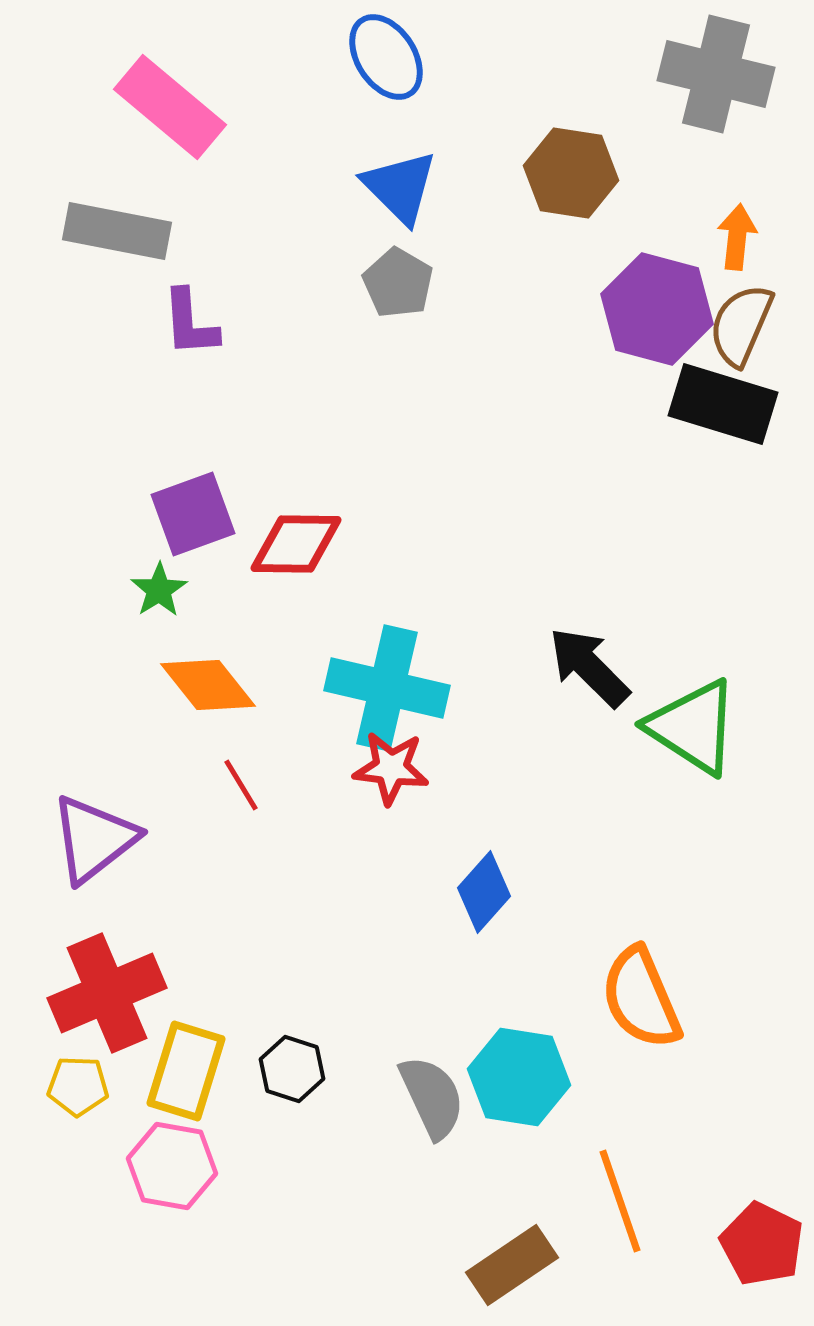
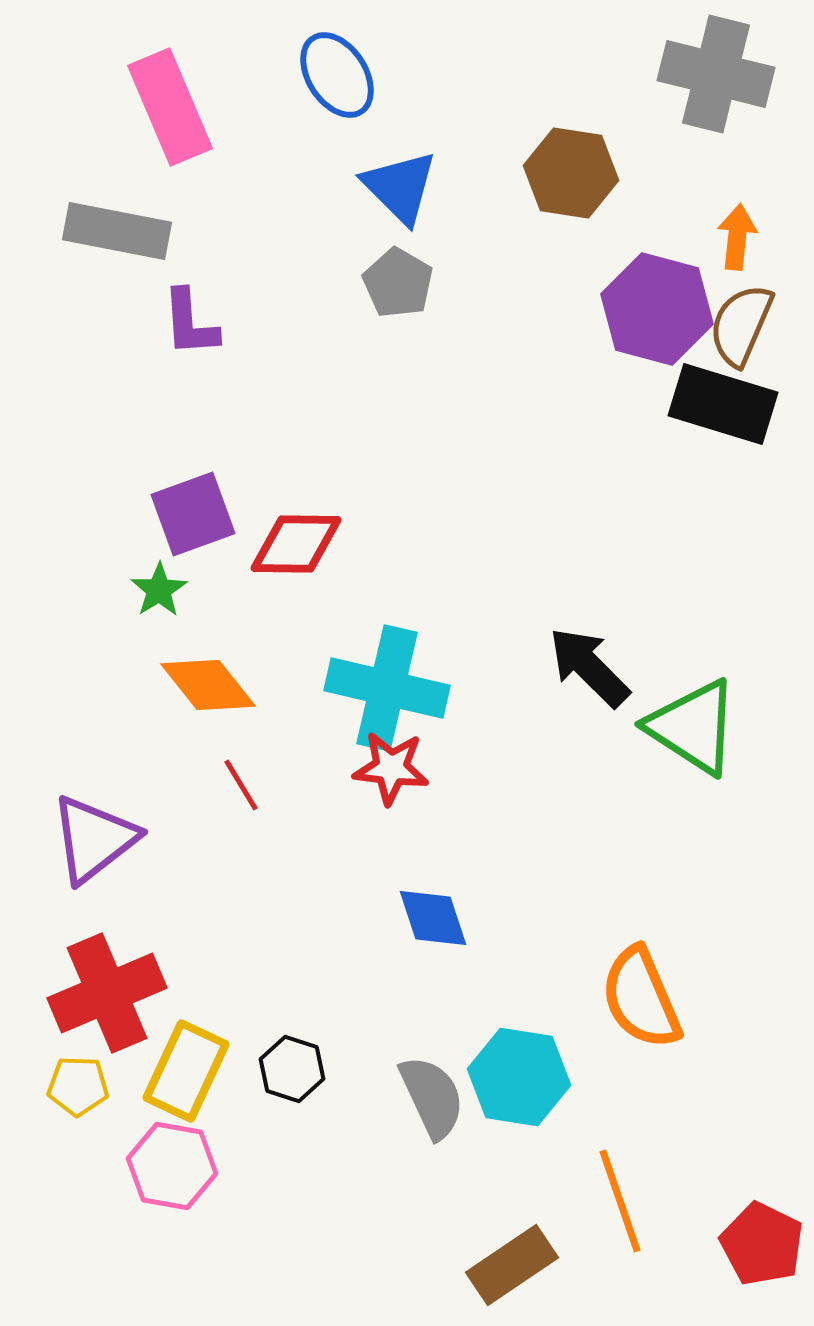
blue ellipse: moved 49 px left, 18 px down
pink rectangle: rotated 27 degrees clockwise
blue diamond: moved 51 px left, 26 px down; rotated 60 degrees counterclockwise
yellow rectangle: rotated 8 degrees clockwise
